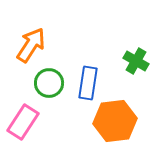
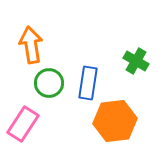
orange arrow: rotated 42 degrees counterclockwise
pink rectangle: moved 2 px down
